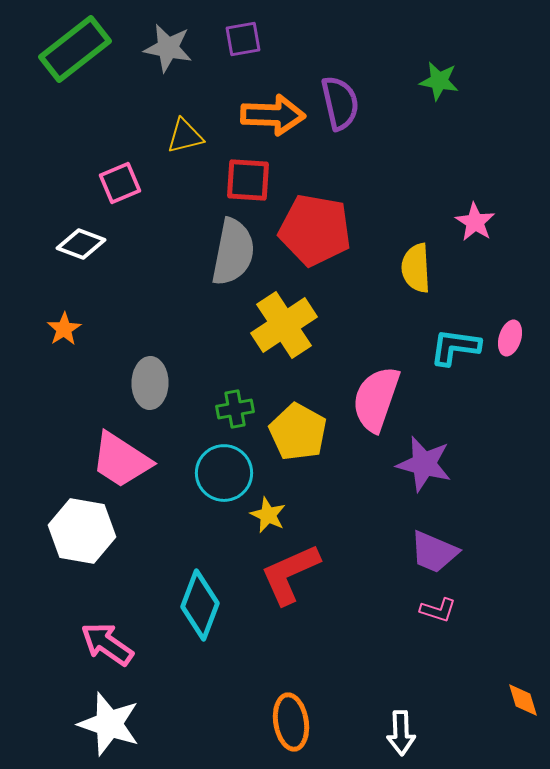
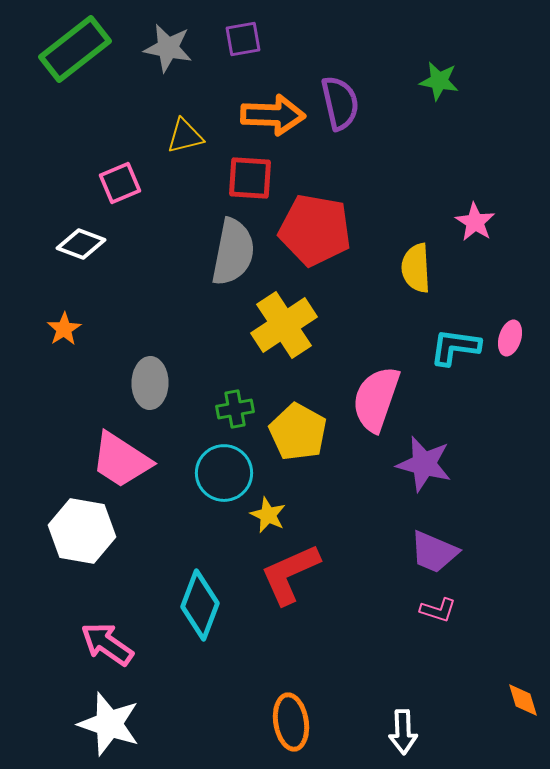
red square: moved 2 px right, 2 px up
white arrow: moved 2 px right, 1 px up
